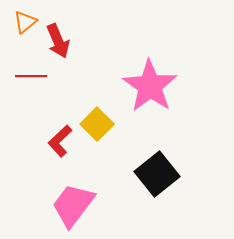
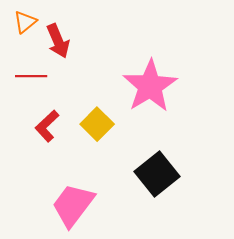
pink star: rotated 6 degrees clockwise
red L-shape: moved 13 px left, 15 px up
